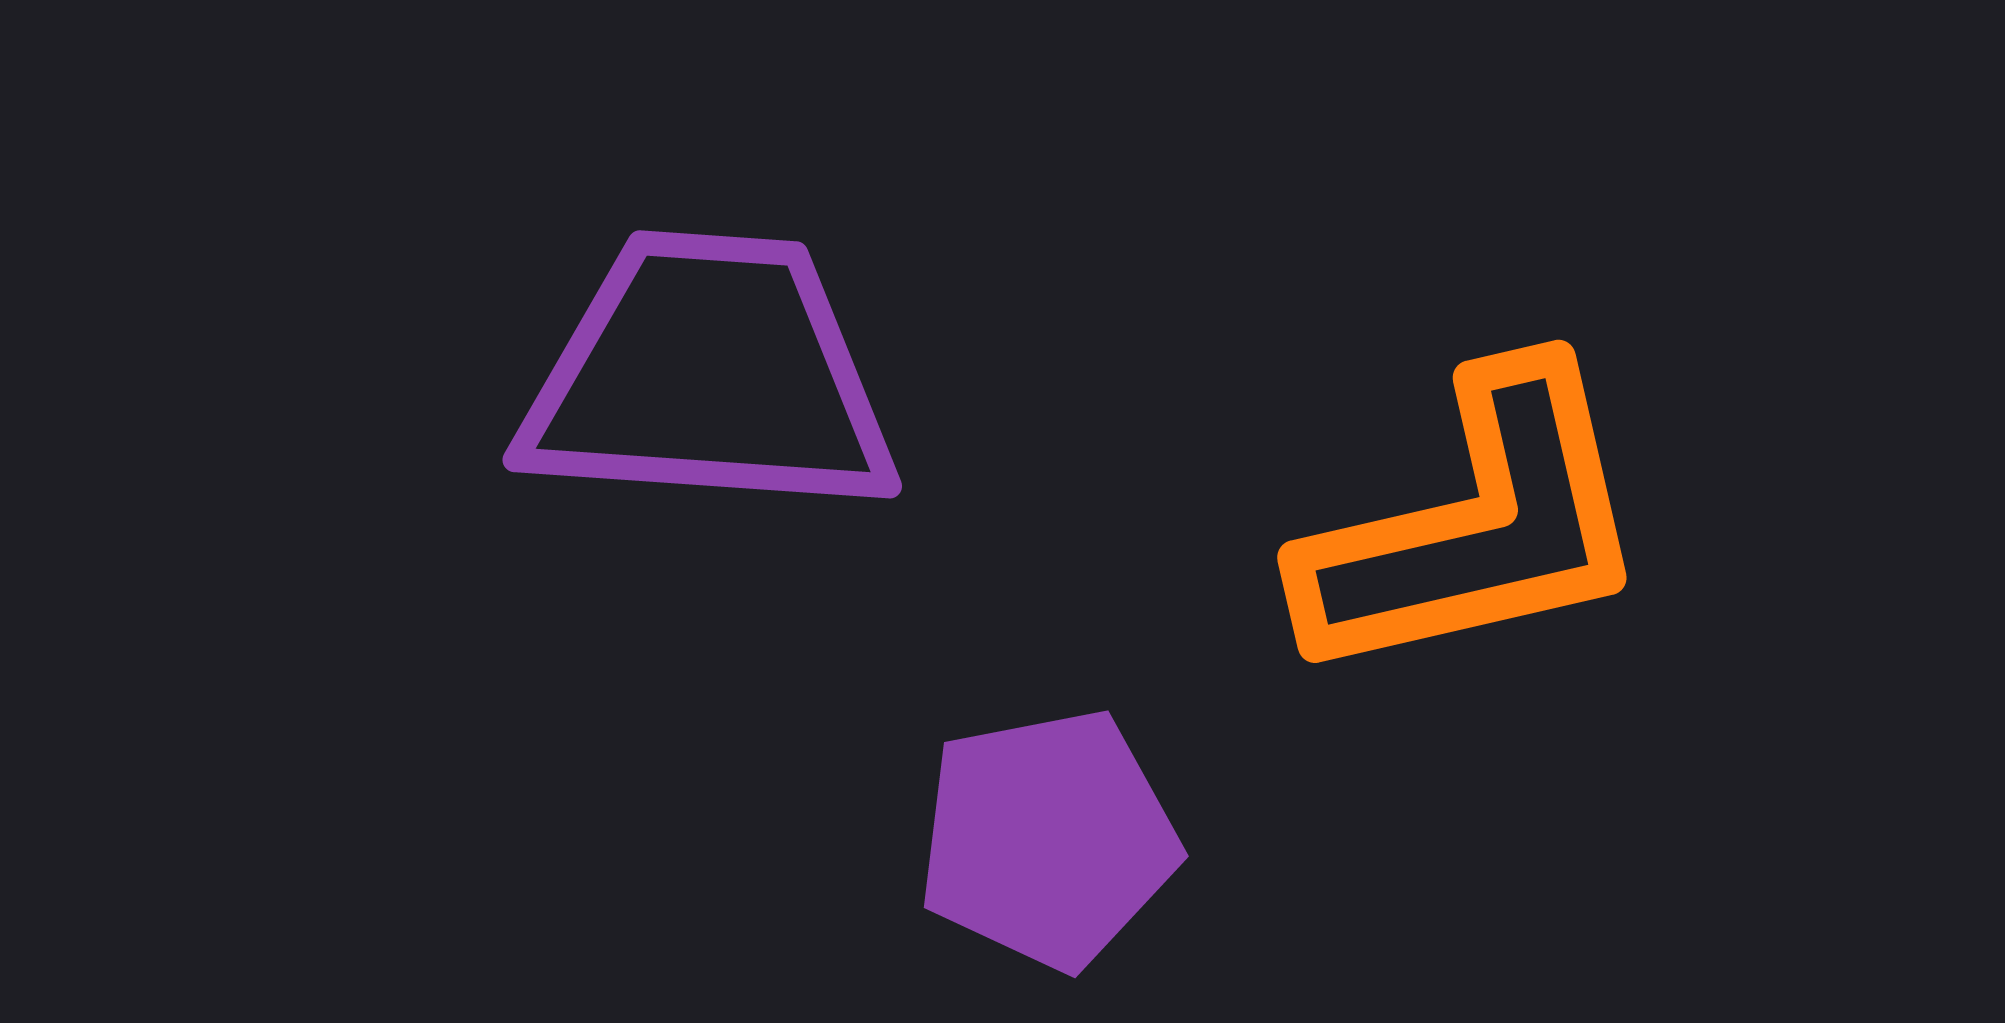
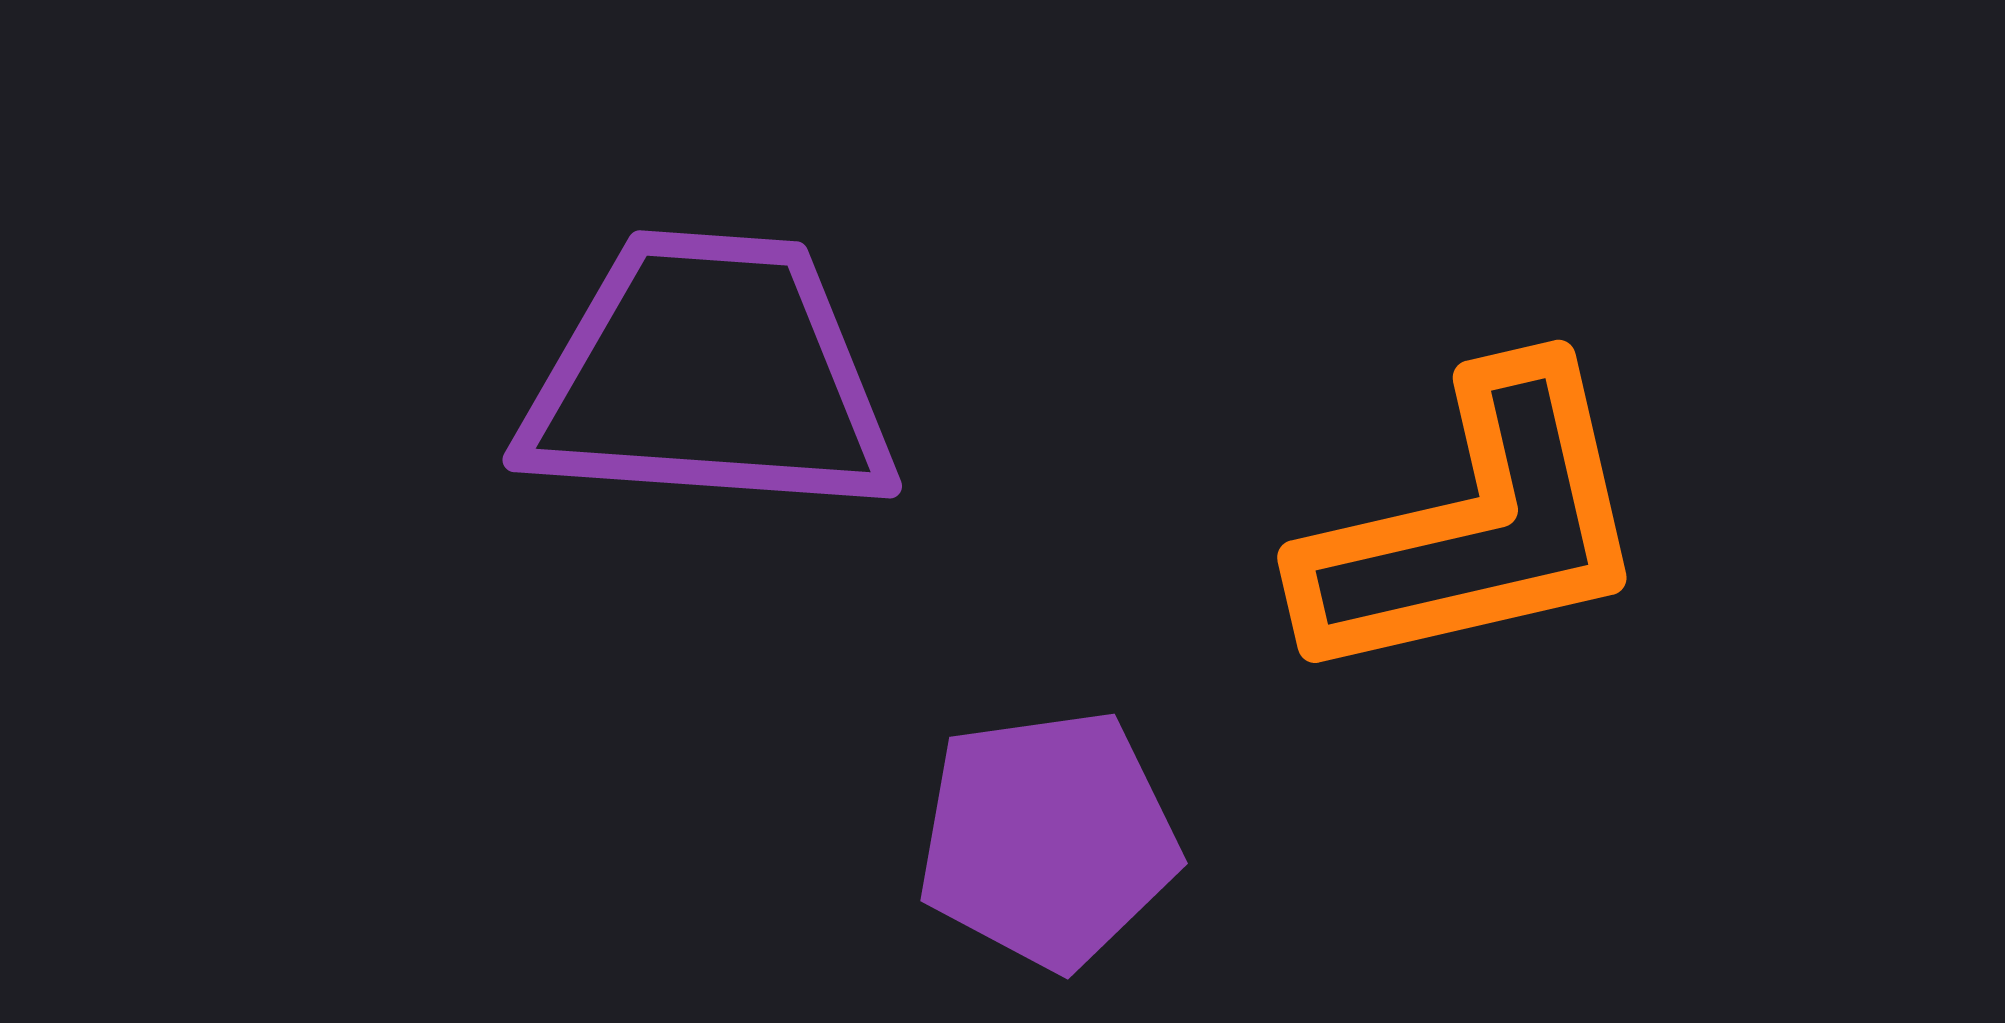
purple pentagon: rotated 3 degrees clockwise
